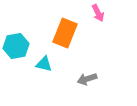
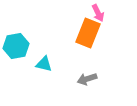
orange rectangle: moved 23 px right
